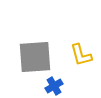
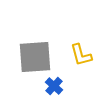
blue cross: rotated 18 degrees counterclockwise
